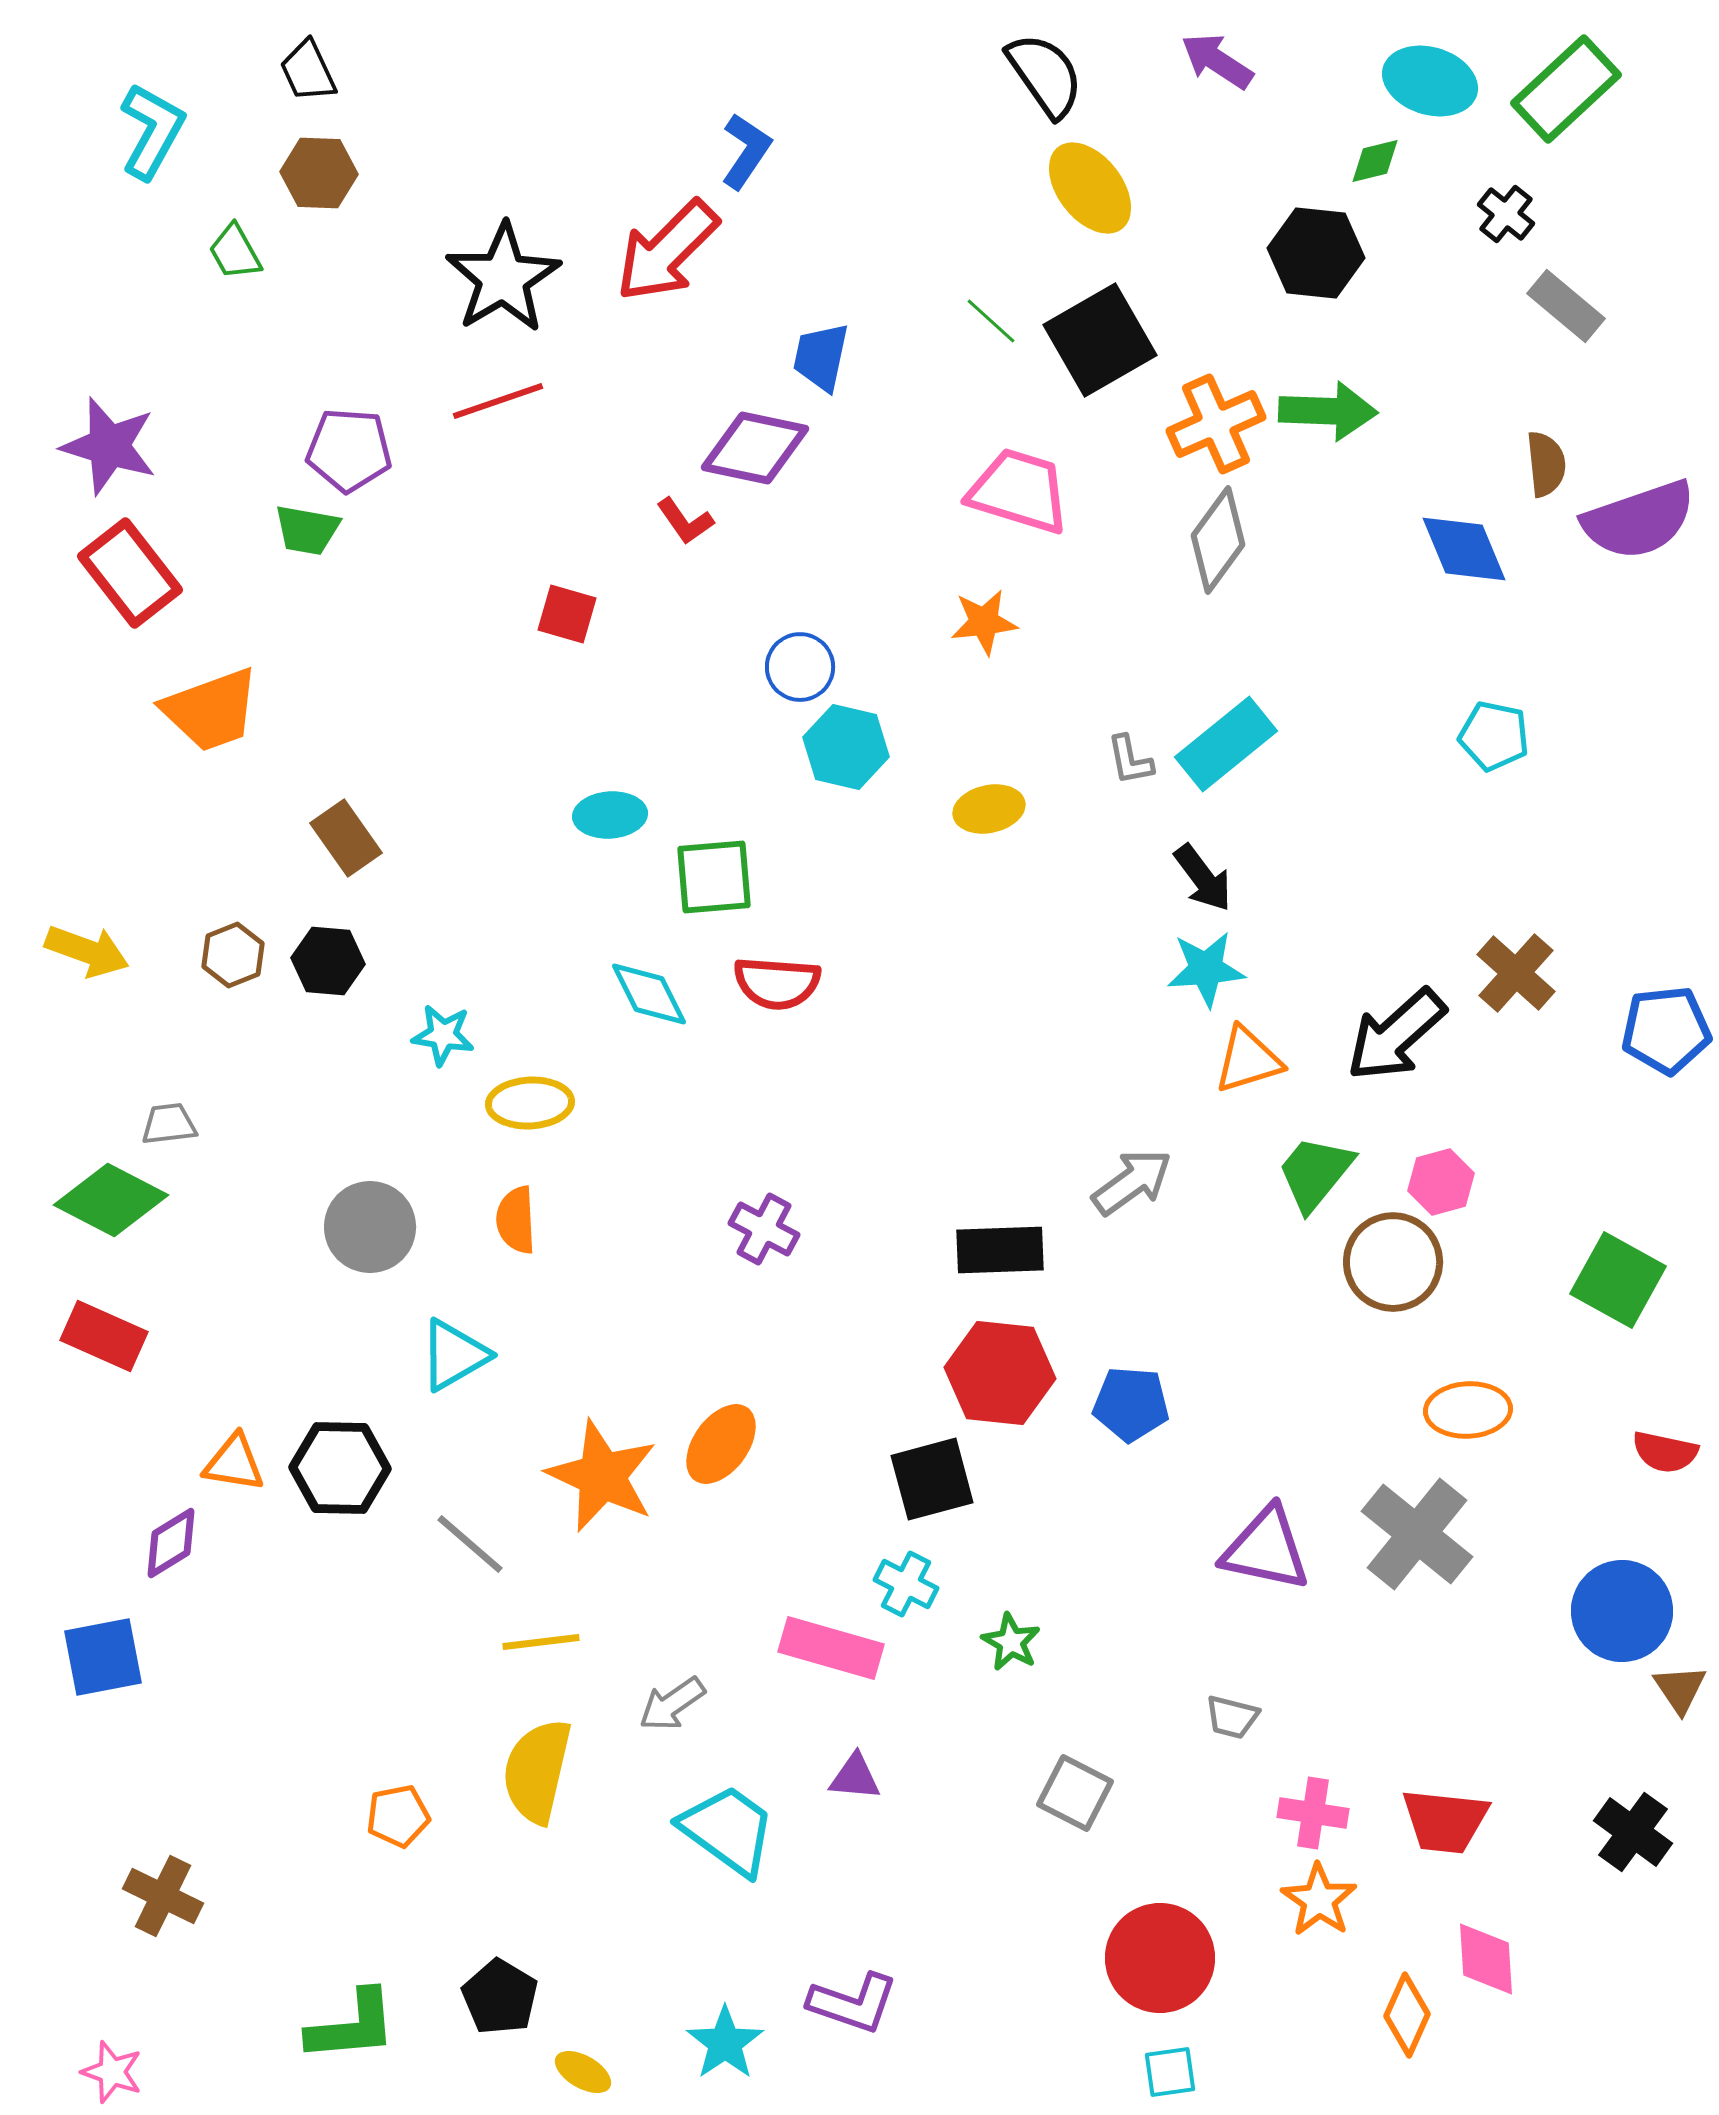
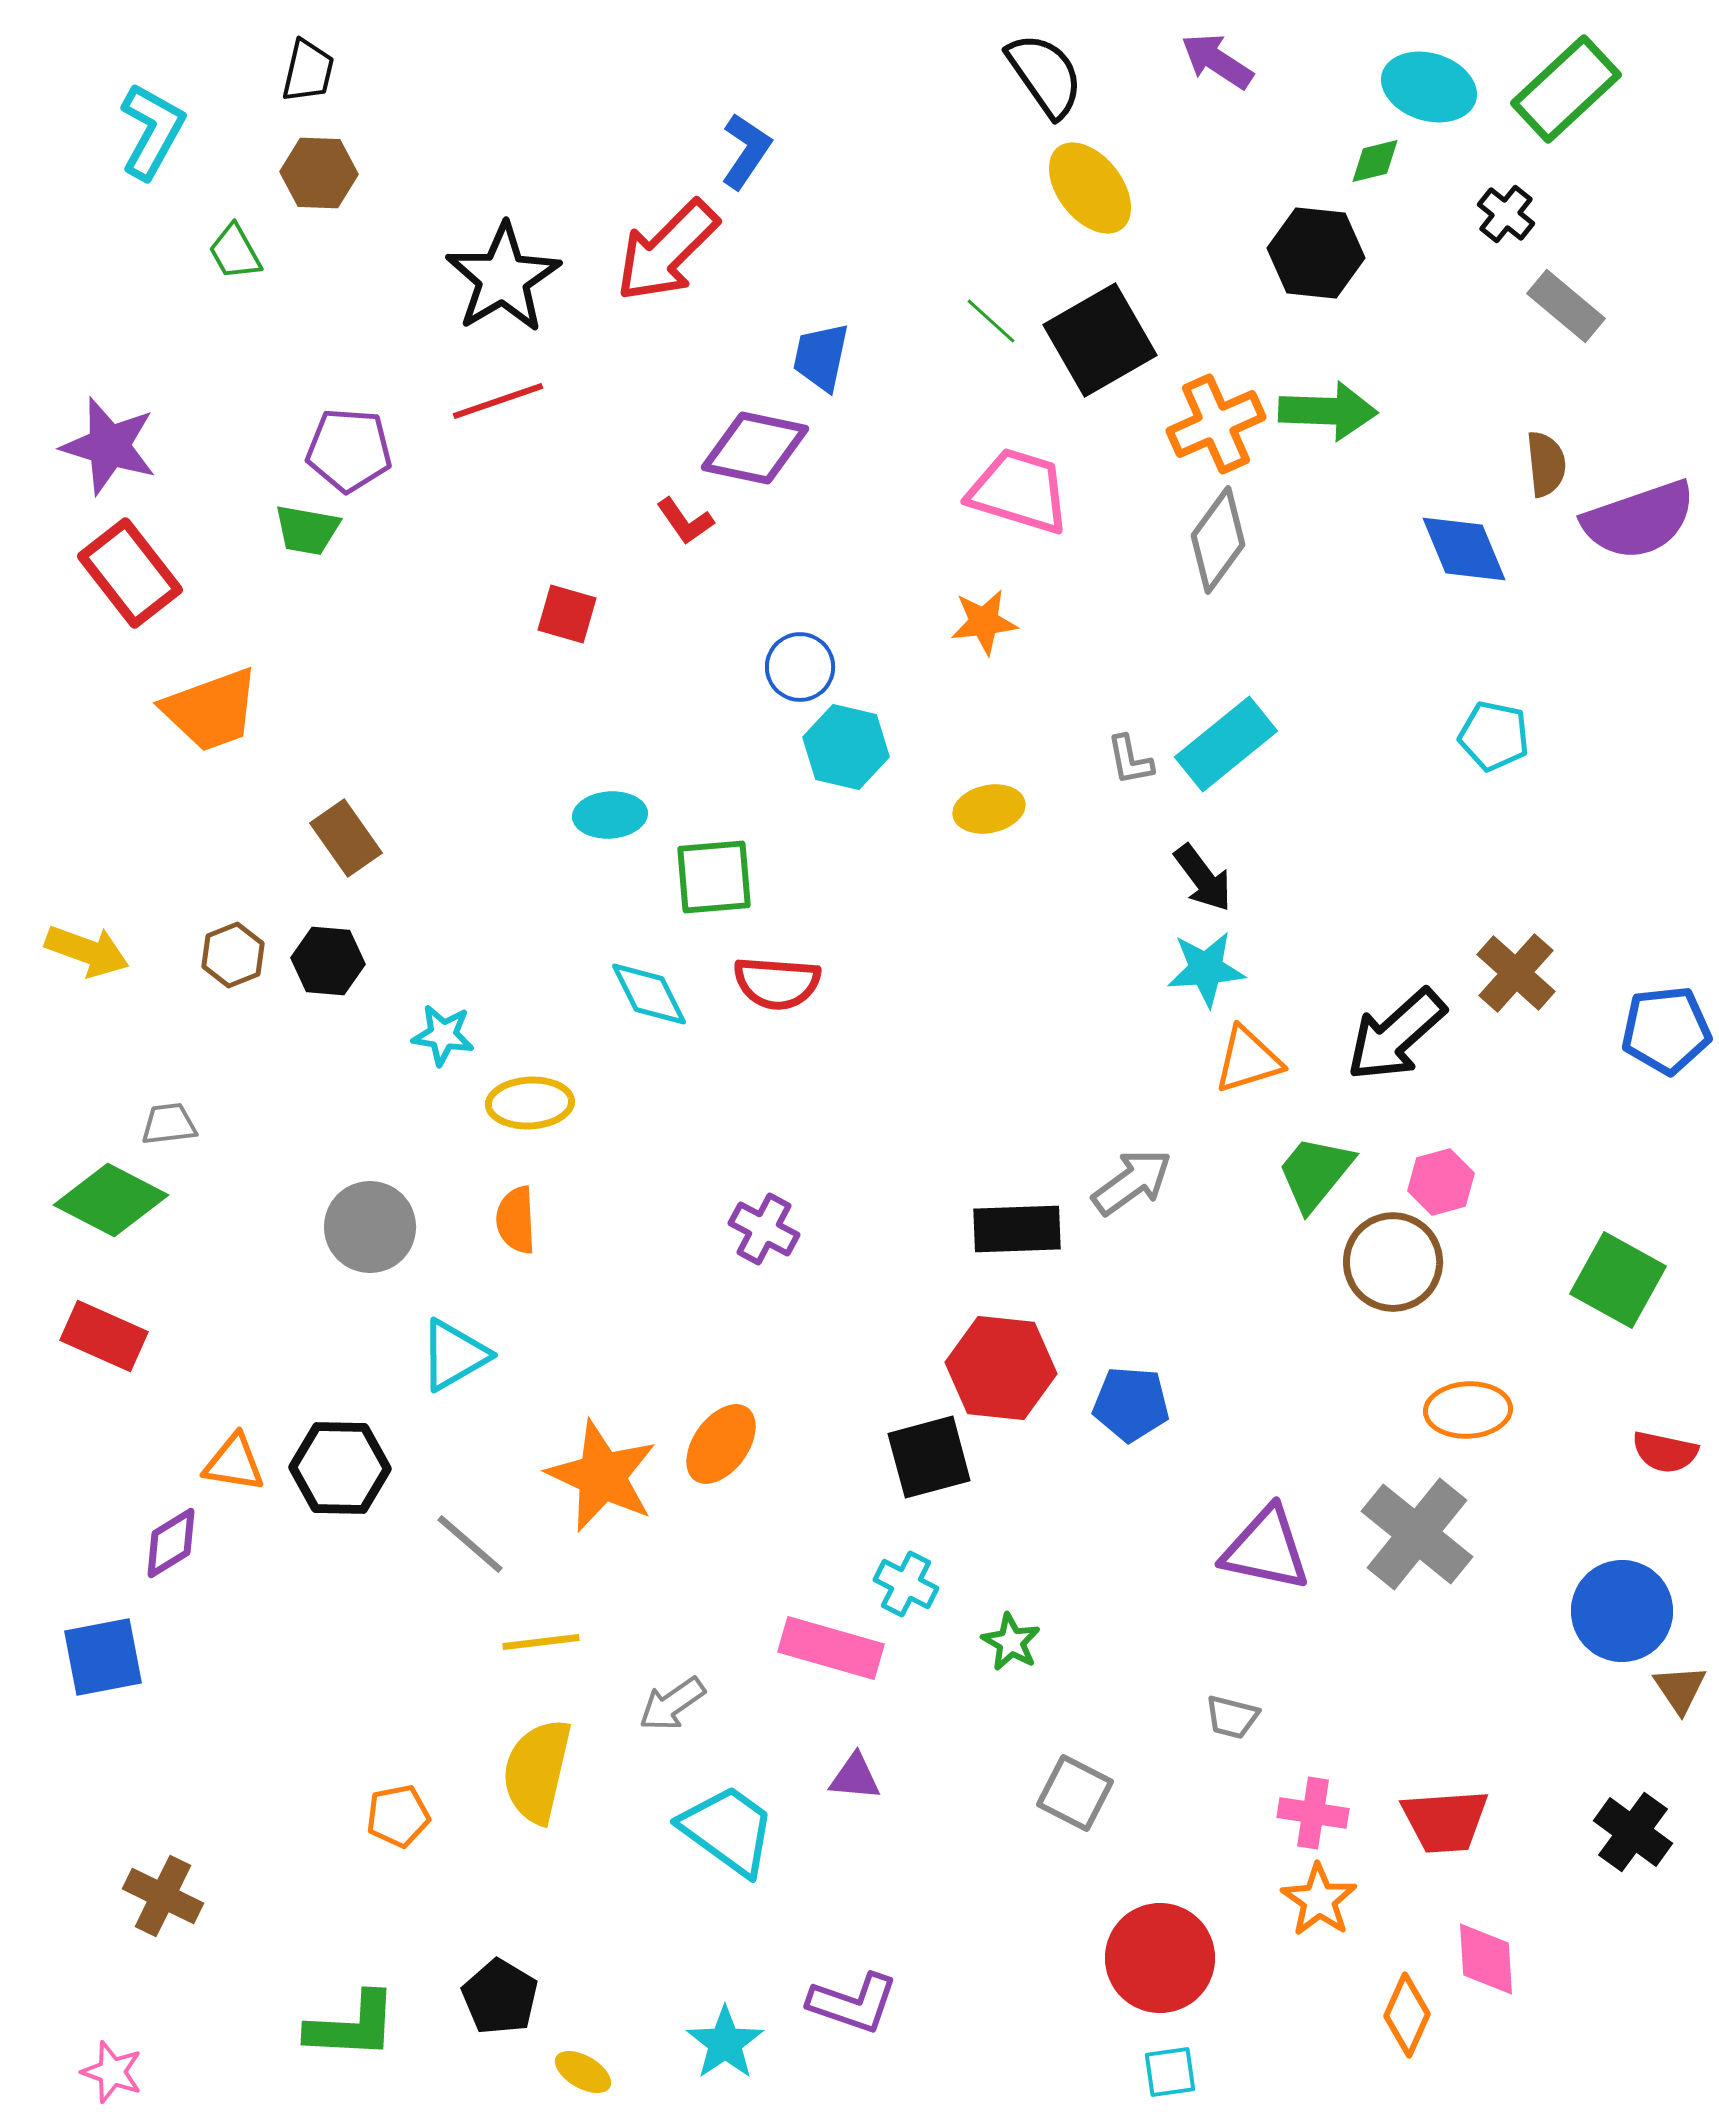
black trapezoid at (308, 71): rotated 142 degrees counterclockwise
cyan ellipse at (1430, 81): moved 1 px left, 6 px down
black rectangle at (1000, 1250): moved 17 px right, 21 px up
red hexagon at (1000, 1373): moved 1 px right, 5 px up
black square at (932, 1479): moved 3 px left, 22 px up
red trapezoid at (1445, 1821): rotated 10 degrees counterclockwise
green L-shape at (352, 2026): rotated 8 degrees clockwise
